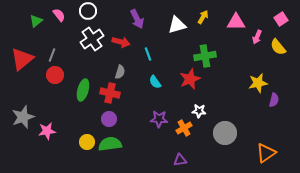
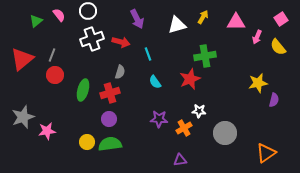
white cross: rotated 15 degrees clockwise
red cross: rotated 30 degrees counterclockwise
